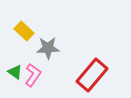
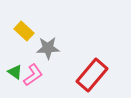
pink L-shape: rotated 20 degrees clockwise
